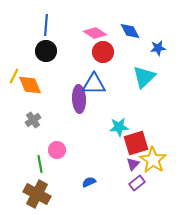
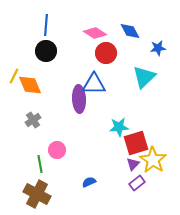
red circle: moved 3 px right, 1 px down
